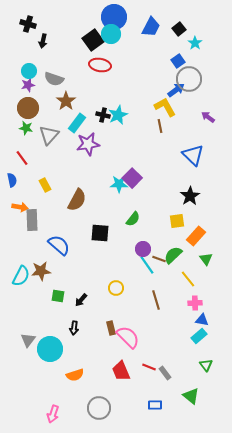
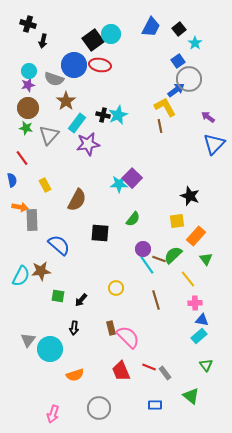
blue circle at (114, 17): moved 40 px left, 48 px down
blue triangle at (193, 155): moved 21 px right, 11 px up; rotated 30 degrees clockwise
black star at (190, 196): rotated 18 degrees counterclockwise
